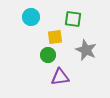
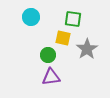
yellow square: moved 8 px right, 1 px down; rotated 21 degrees clockwise
gray star: moved 1 px right, 1 px up; rotated 15 degrees clockwise
purple triangle: moved 9 px left
